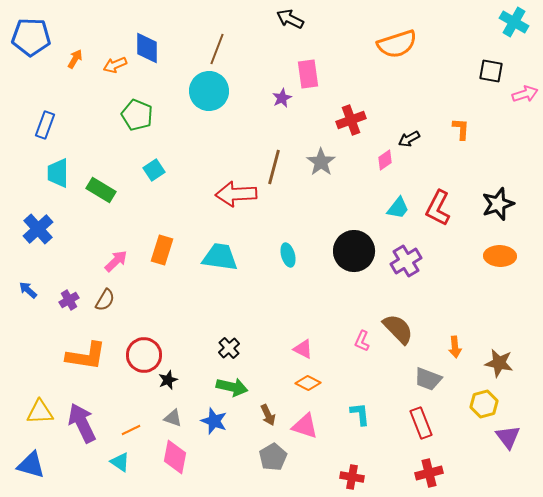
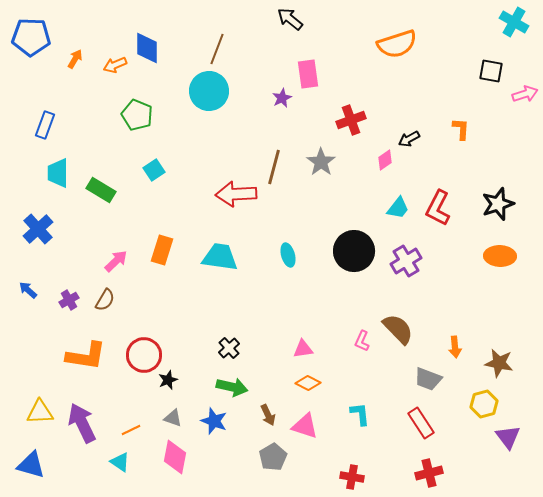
black arrow at (290, 19): rotated 12 degrees clockwise
pink triangle at (303, 349): rotated 35 degrees counterclockwise
red rectangle at (421, 423): rotated 12 degrees counterclockwise
